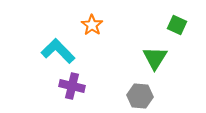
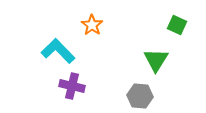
green triangle: moved 1 px right, 2 px down
